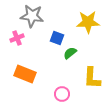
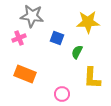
pink cross: moved 2 px right
green semicircle: moved 7 px right, 1 px up; rotated 24 degrees counterclockwise
